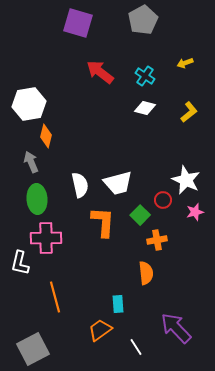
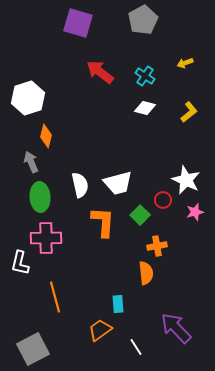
white hexagon: moved 1 px left, 6 px up; rotated 8 degrees counterclockwise
green ellipse: moved 3 px right, 2 px up
orange cross: moved 6 px down
